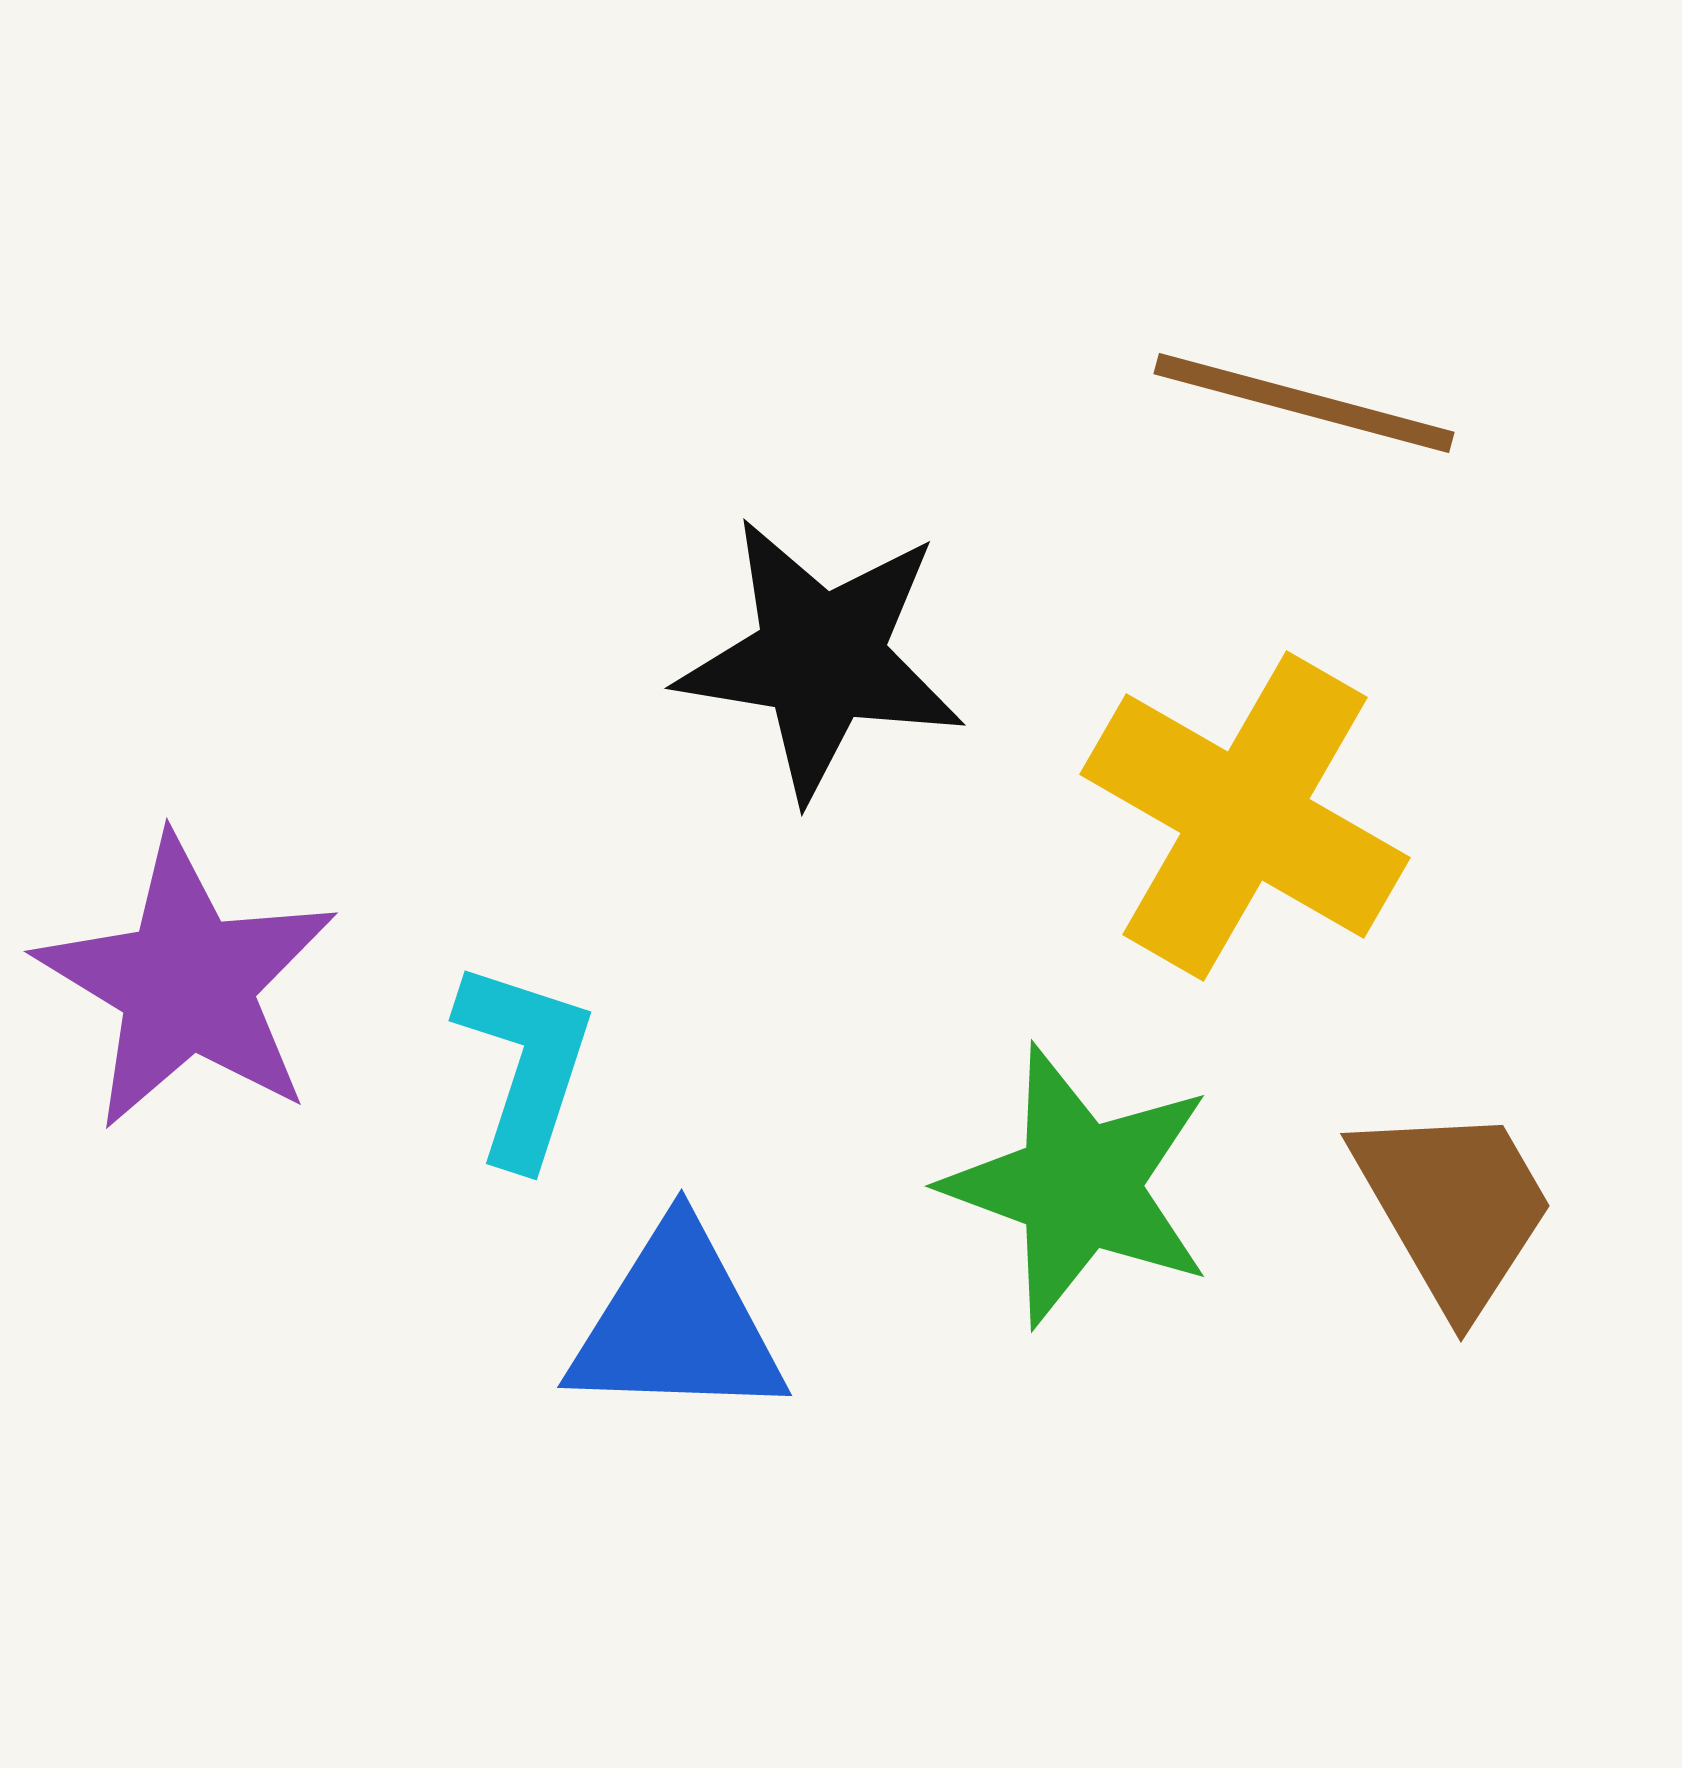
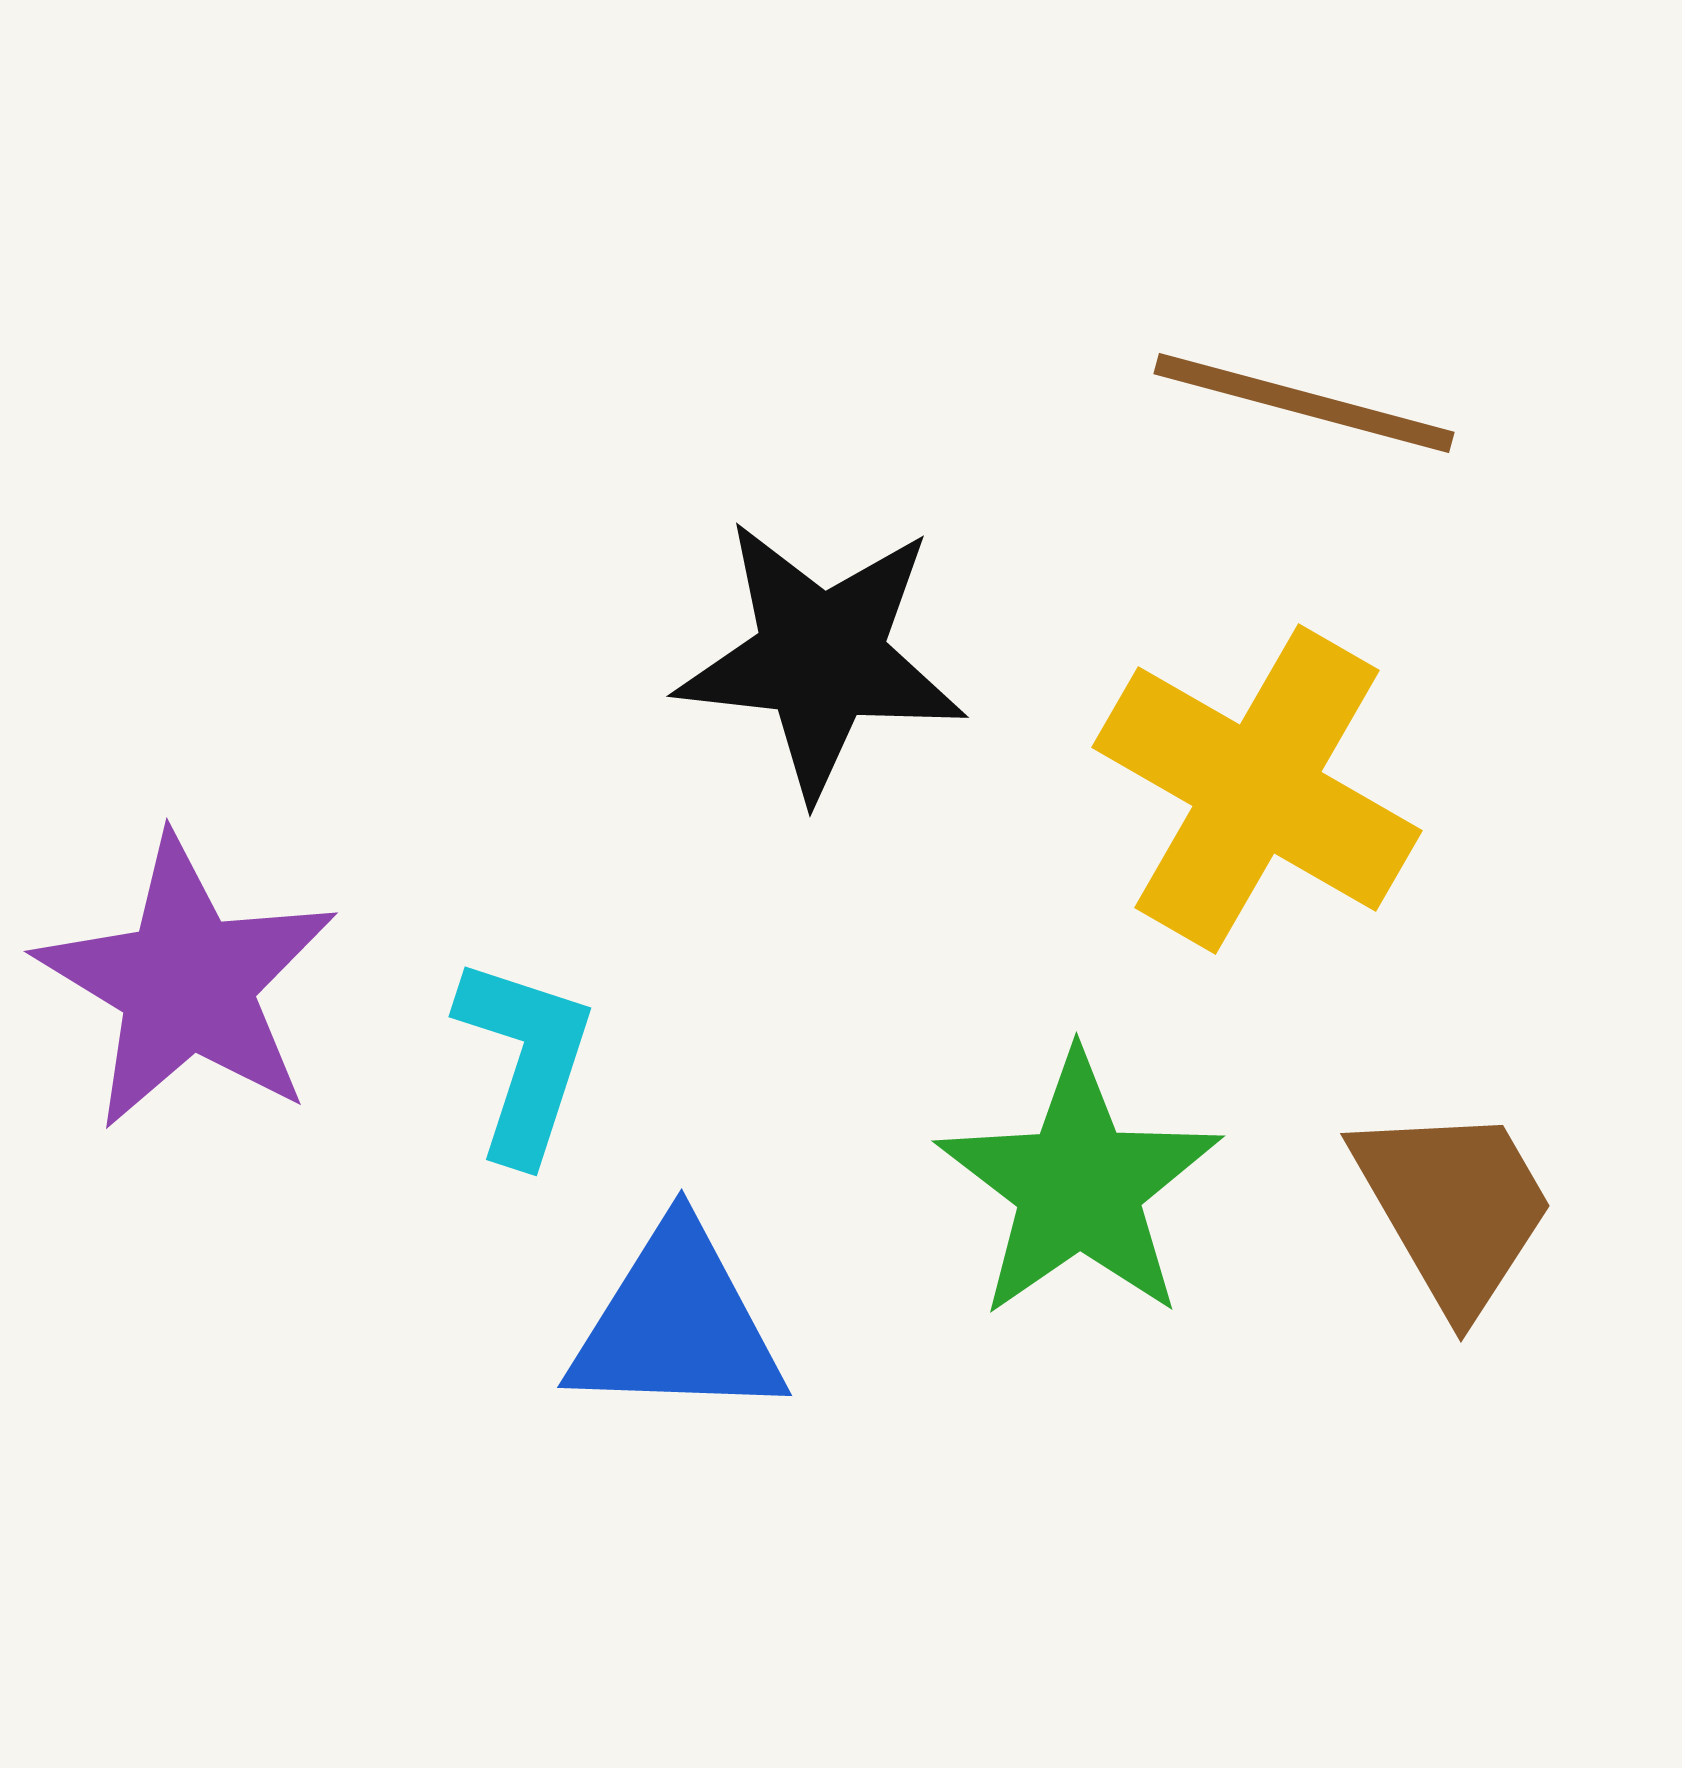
black star: rotated 3 degrees counterclockwise
yellow cross: moved 12 px right, 27 px up
cyan L-shape: moved 4 px up
green star: rotated 17 degrees clockwise
